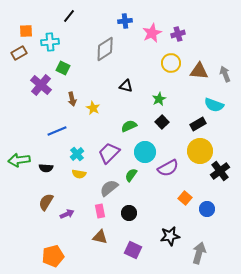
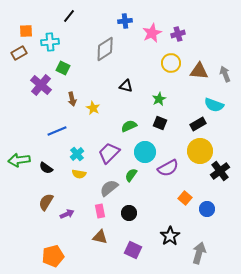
black square at (162, 122): moved 2 px left, 1 px down; rotated 24 degrees counterclockwise
black semicircle at (46, 168): rotated 32 degrees clockwise
black star at (170, 236): rotated 24 degrees counterclockwise
